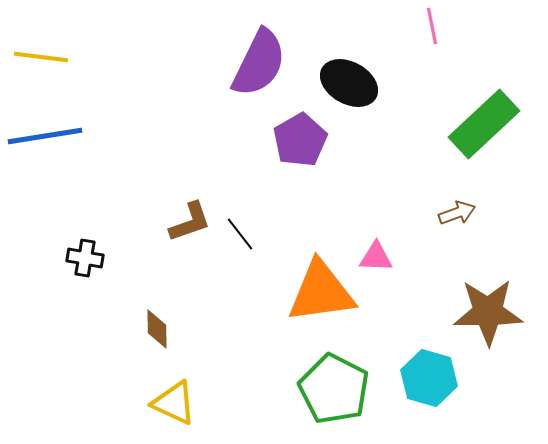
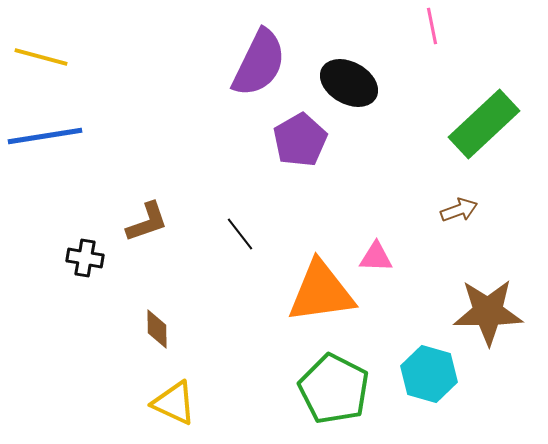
yellow line: rotated 8 degrees clockwise
brown arrow: moved 2 px right, 3 px up
brown L-shape: moved 43 px left
cyan hexagon: moved 4 px up
